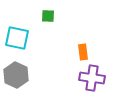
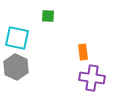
gray hexagon: moved 8 px up
